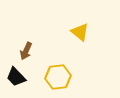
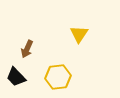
yellow triangle: moved 1 px left, 2 px down; rotated 24 degrees clockwise
brown arrow: moved 1 px right, 2 px up
